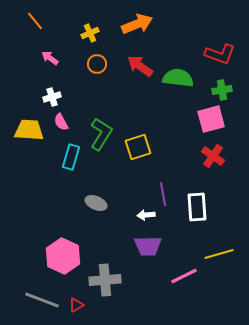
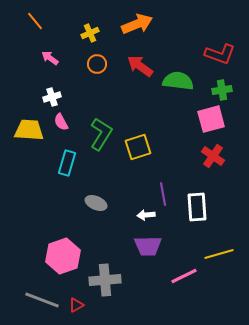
green semicircle: moved 3 px down
cyan rectangle: moved 4 px left, 6 px down
pink hexagon: rotated 16 degrees clockwise
